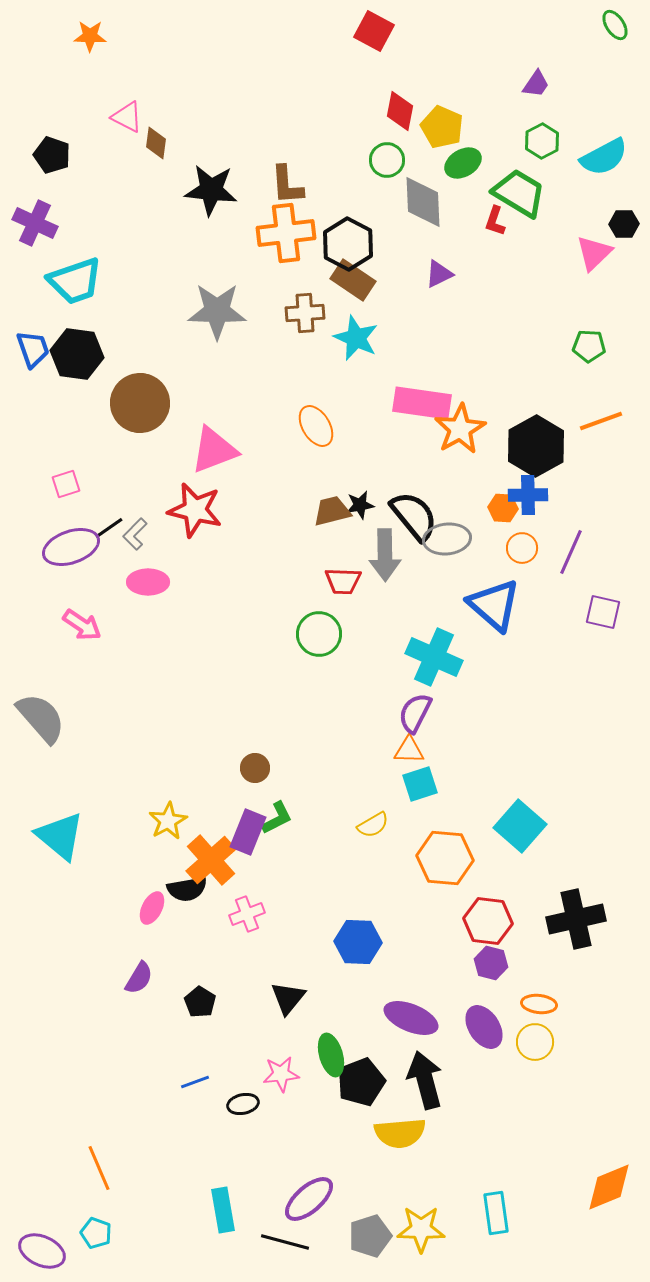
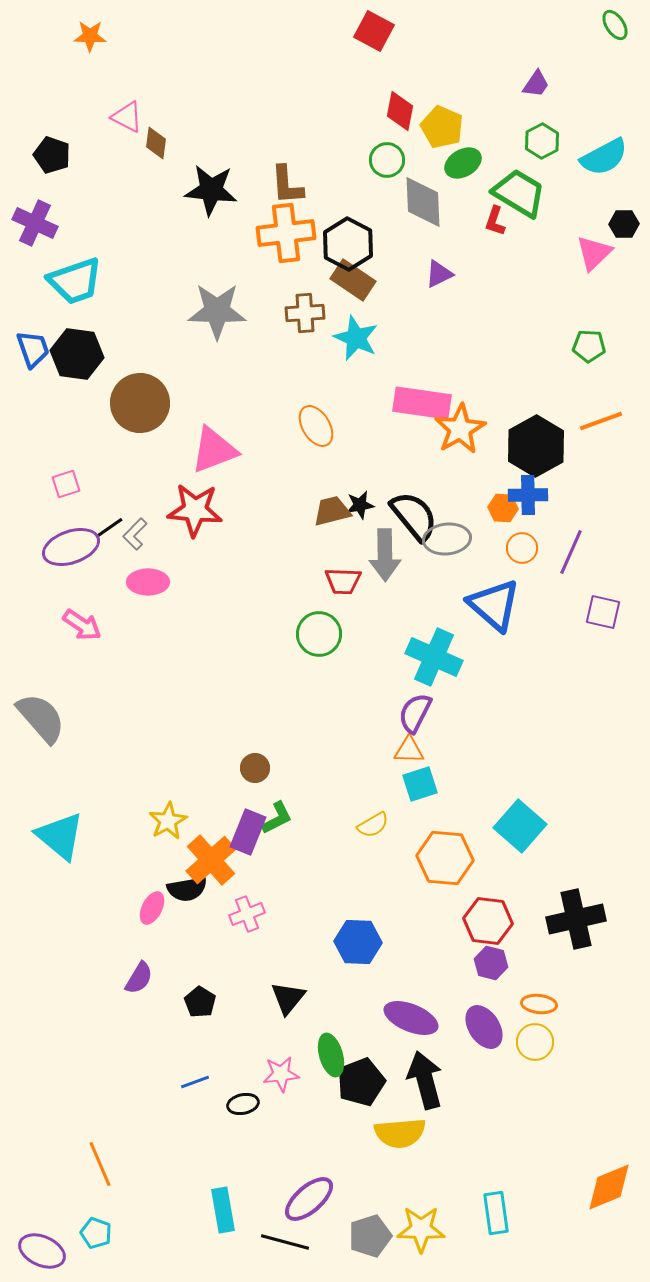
red star at (195, 510): rotated 8 degrees counterclockwise
orange line at (99, 1168): moved 1 px right, 4 px up
